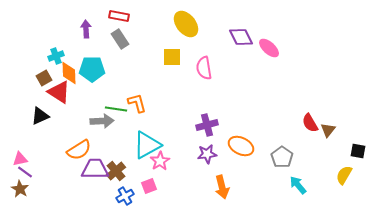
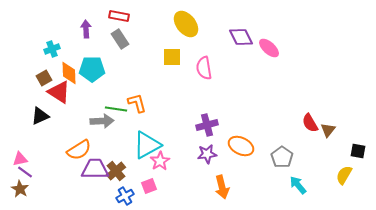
cyan cross: moved 4 px left, 7 px up
